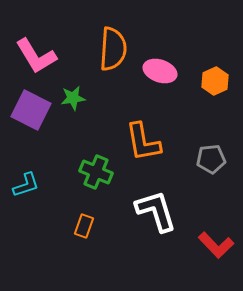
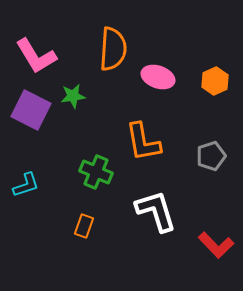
pink ellipse: moved 2 px left, 6 px down
green star: moved 2 px up
gray pentagon: moved 3 px up; rotated 12 degrees counterclockwise
